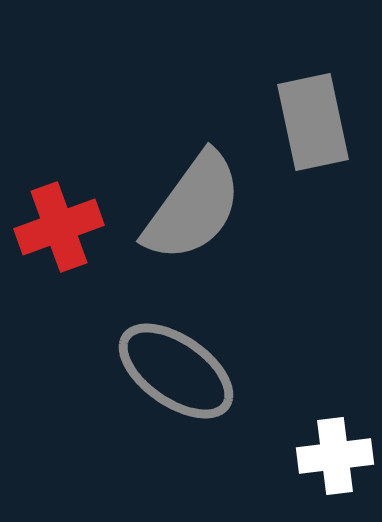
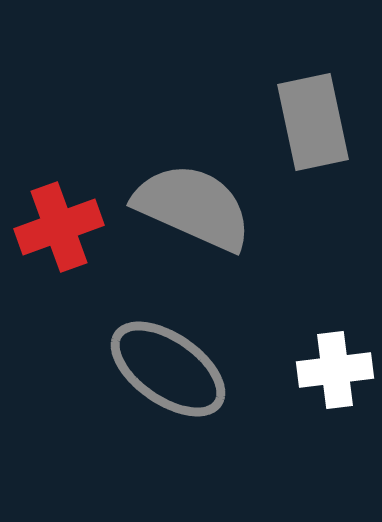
gray semicircle: rotated 102 degrees counterclockwise
gray ellipse: moved 8 px left, 2 px up
white cross: moved 86 px up
